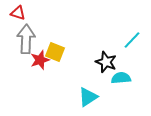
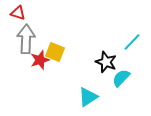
cyan line: moved 2 px down
cyan semicircle: rotated 42 degrees counterclockwise
